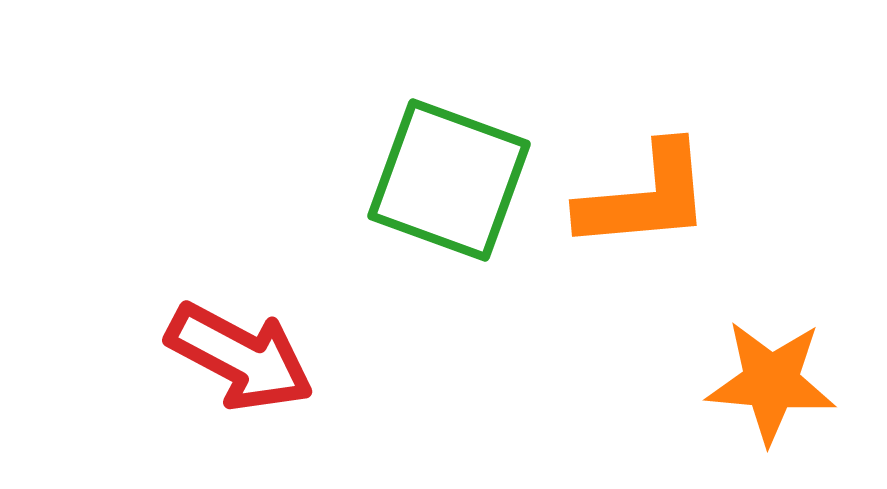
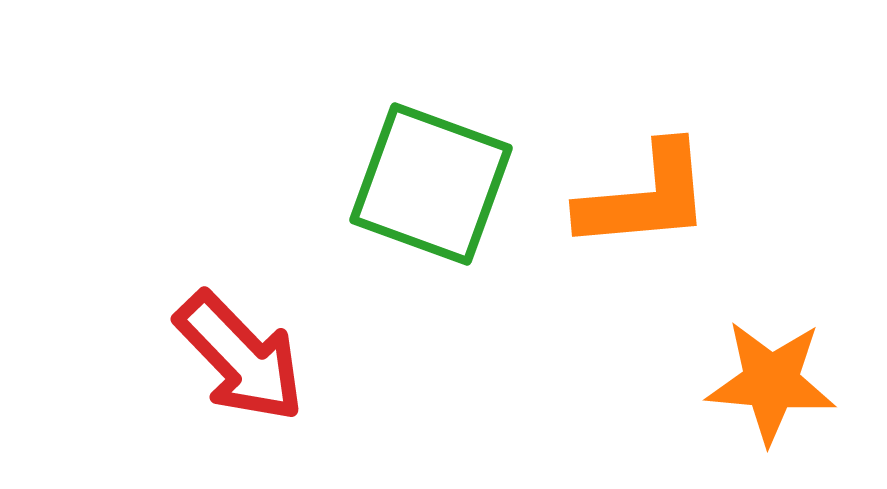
green square: moved 18 px left, 4 px down
red arrow: rotated 18 degrees clockwise
